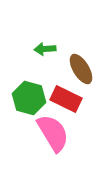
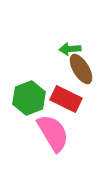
green arrow: moved 25 px right
green hexagon: rotated 24 degrees clockwise
